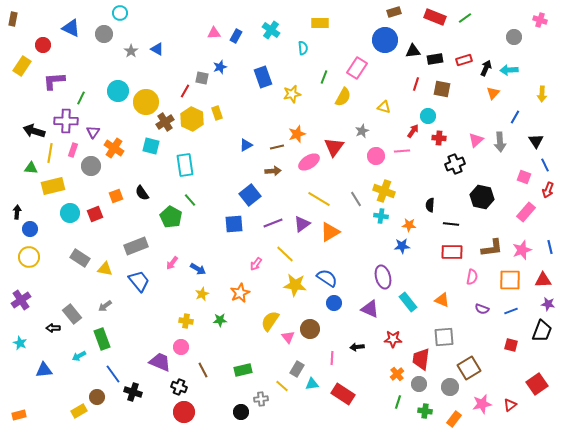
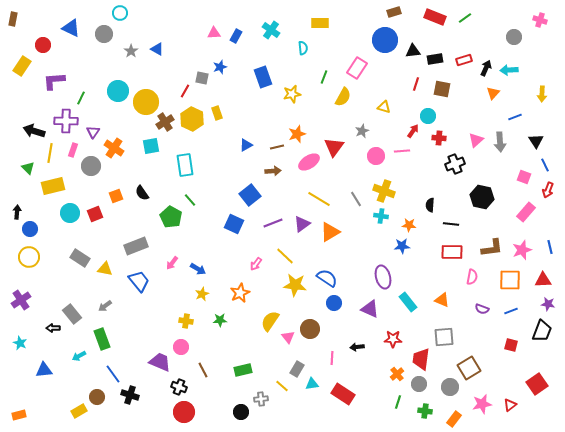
blue line at (515, 117): rotated 40 degrees clockwise
cyan square at (151, 146): rotated 24 degrees counterclockwise
green triangle at (31, 168): moved 3 px left; rotated 40 degrees clockwise
blue square at (234, 224): rotated 30 degrees clockwise
yellow line at (285, 254): moved 2 px down
black cross at (133, 392): moved 3 px left, 3 px down
